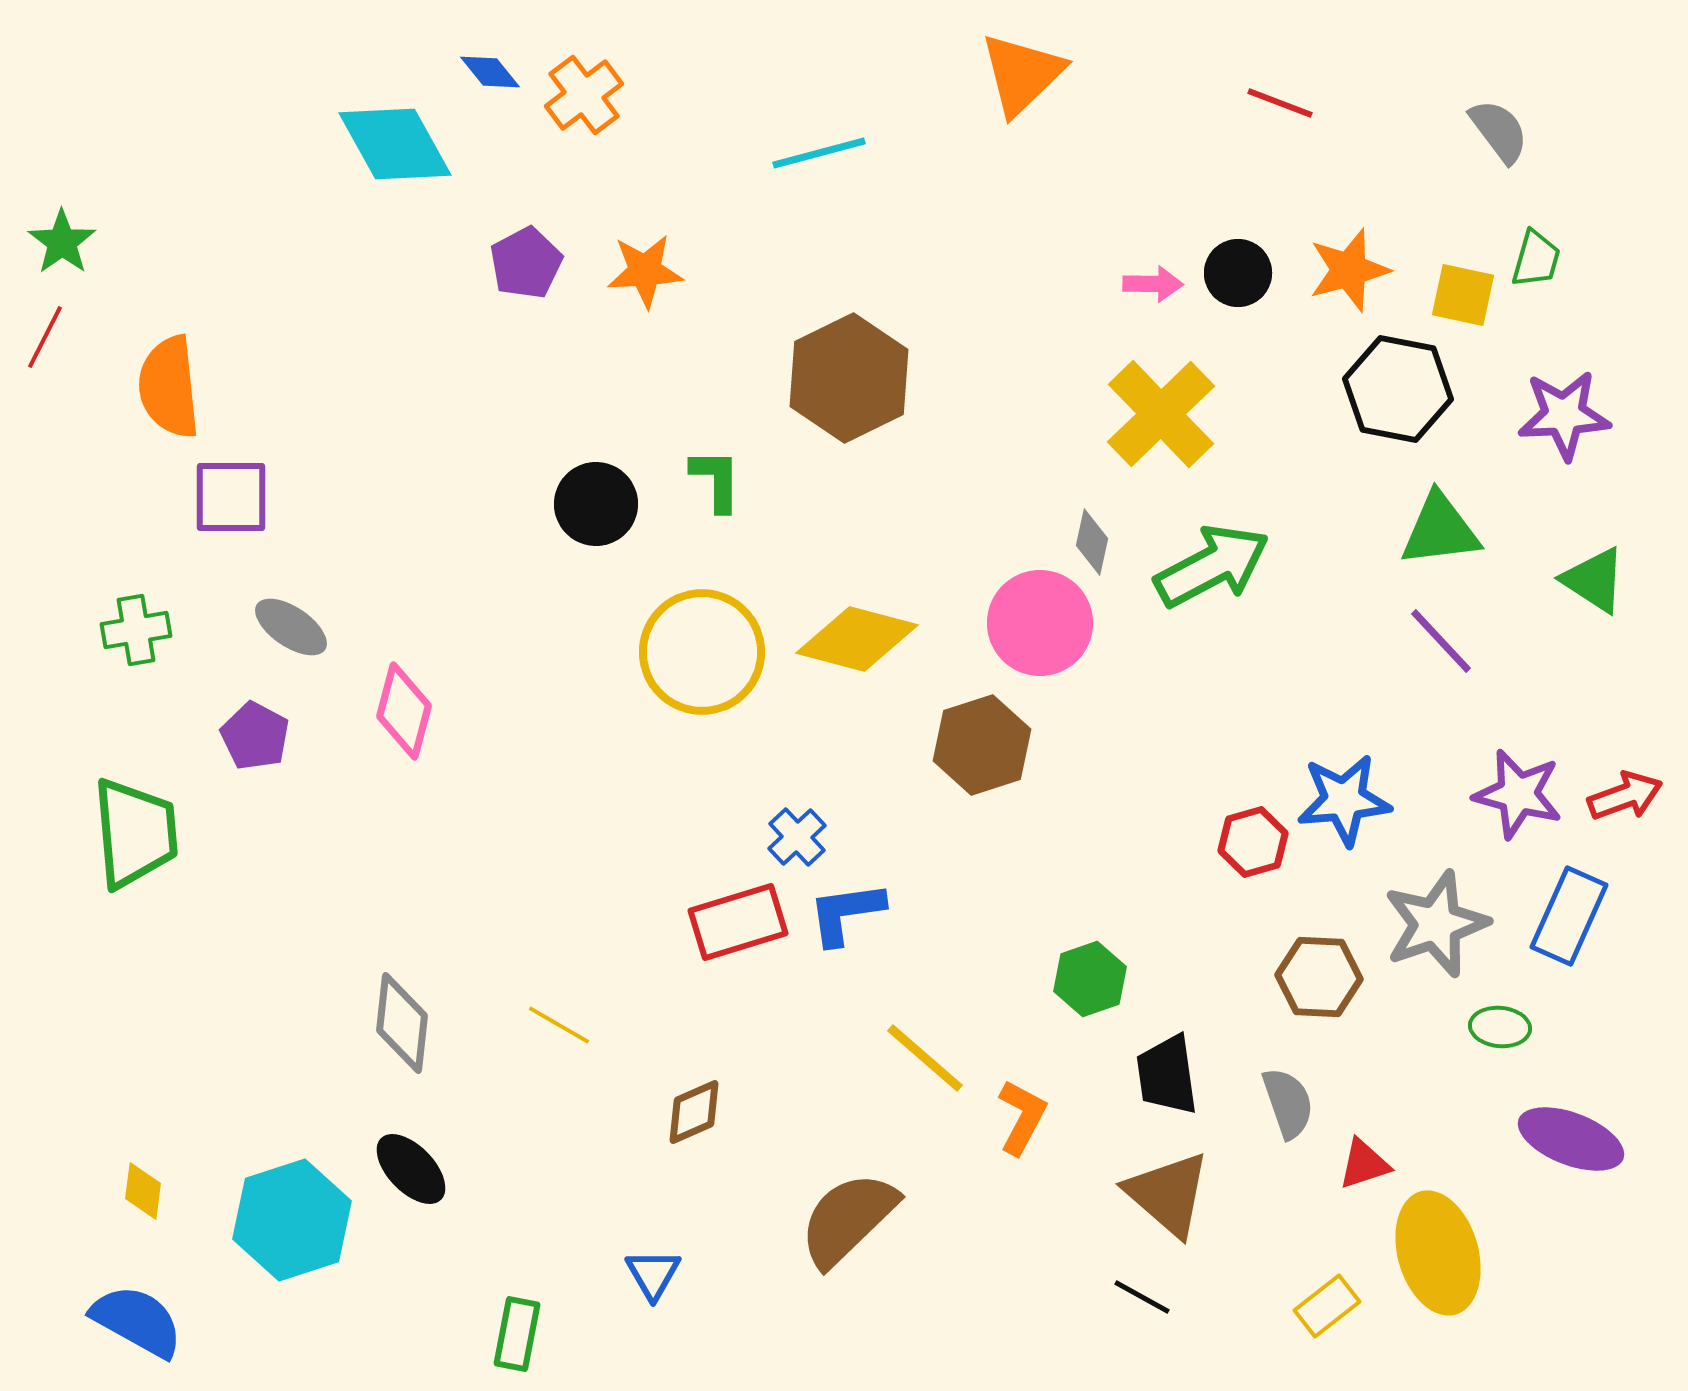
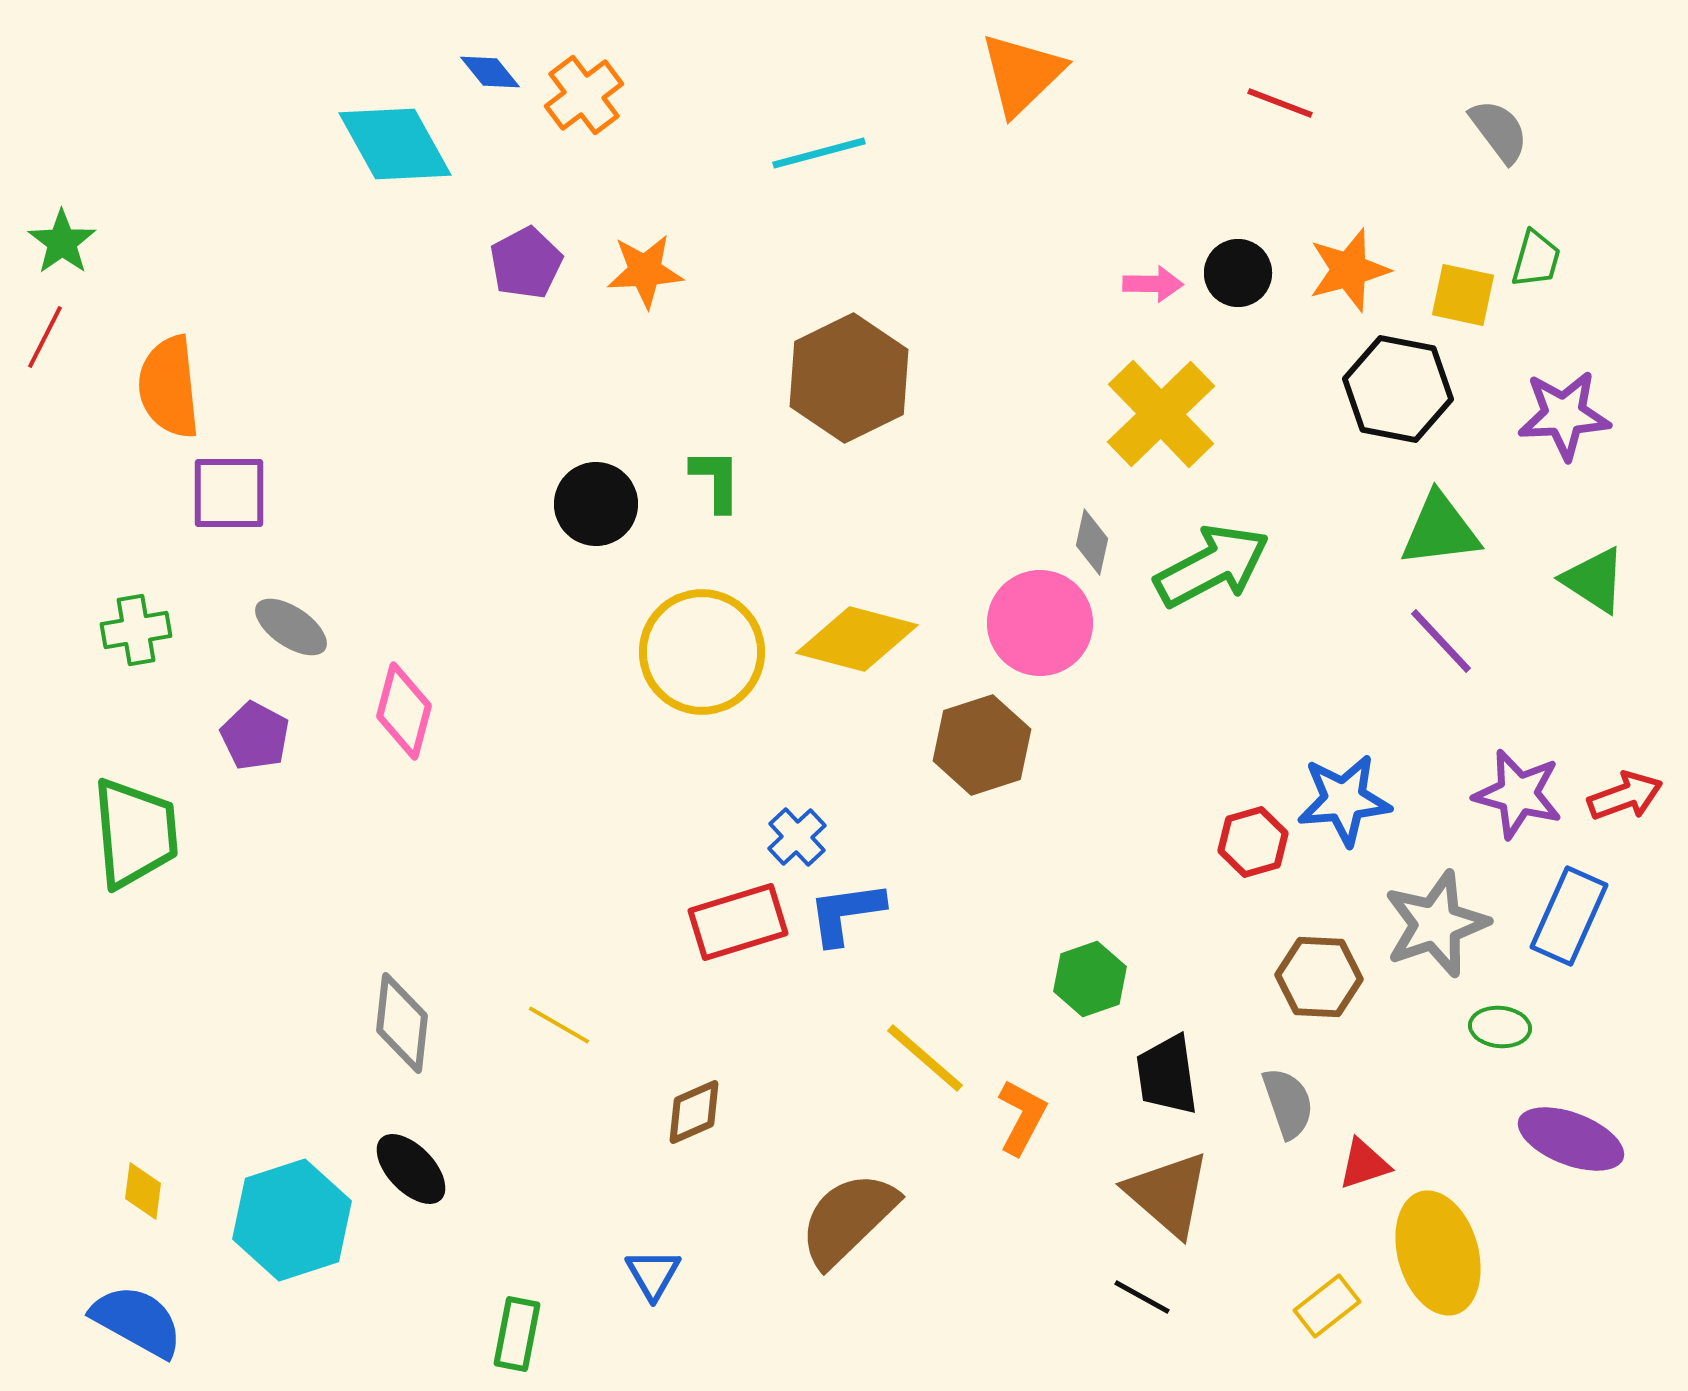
purple square at (231, 497): moved 2 px left, 4 px up
